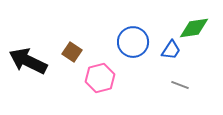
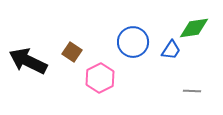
pink hexagon: rotated 12 degrees counterclockwise
gray line: moved 12 px right, 6 px down; rotated 18 degrees counterclockwise
